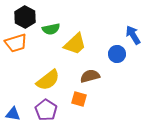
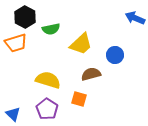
blue arrow: moved 2 px right, 17 px up; rotated 36 degrees counterclockwise
yellow trapezoid: moved 6 px right
blue circle: moved 2 px left, 1 px down
brown semicircle: moved 1 px right, 2 px up
yellow semicircle: rotated 125 degrees counterclockwise
purple pentagon: moved 1 px right, 1 px up
blue triangle: rotated 35 degrees clockwise
